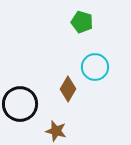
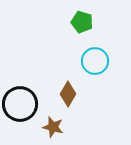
cyan circle: moved 6 px up
brown diamond: moved 5 px down
brown star: moved 3 px left, 4 px up
